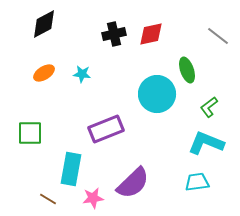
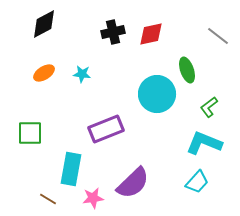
black cross: moved 1 px left, 2 px up
cyan L-shape: moved 2 px left
cyan trapezoid: rotated 140 degrees clockwise
